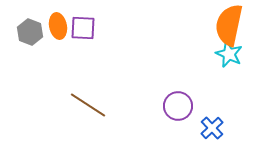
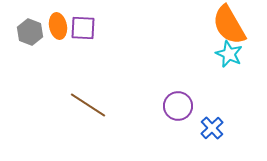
orange semicircle: rotated 42 degrees counterclockwise
